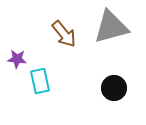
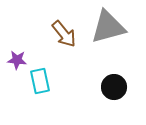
gray triangle: moved 3 px left
purple star: moved 1 px down
black circle: moved 1 px up
